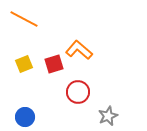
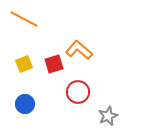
blue circle: moved 13 px up
